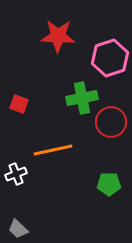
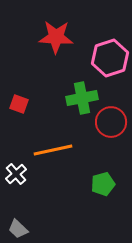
red star: moved 2 px left, 1 px down
white cross: rotated 20 degrees counterclockwise
green pentagon: moved 6 px left; rotated 15 degrees counterclockwise
